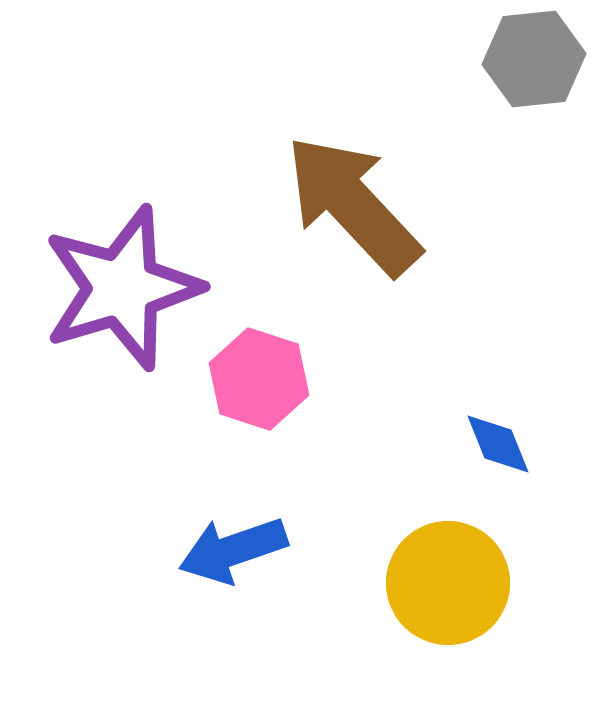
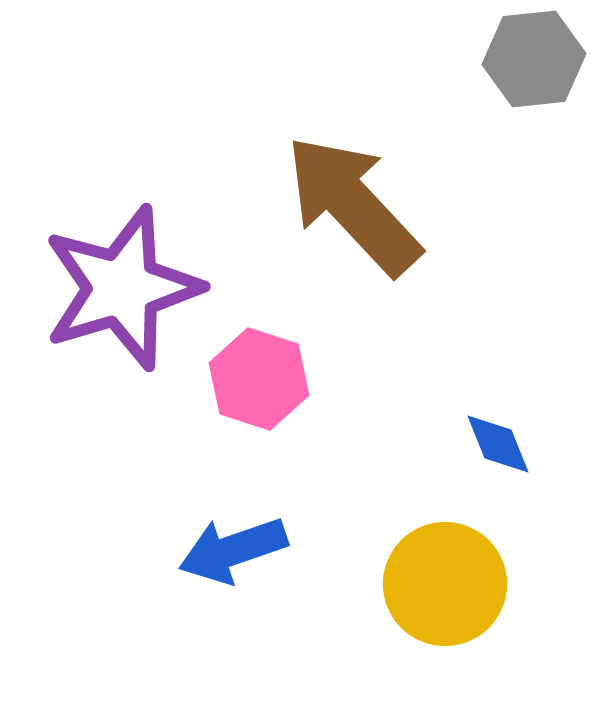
yellow circle: moved 3 px left, 1 px down
